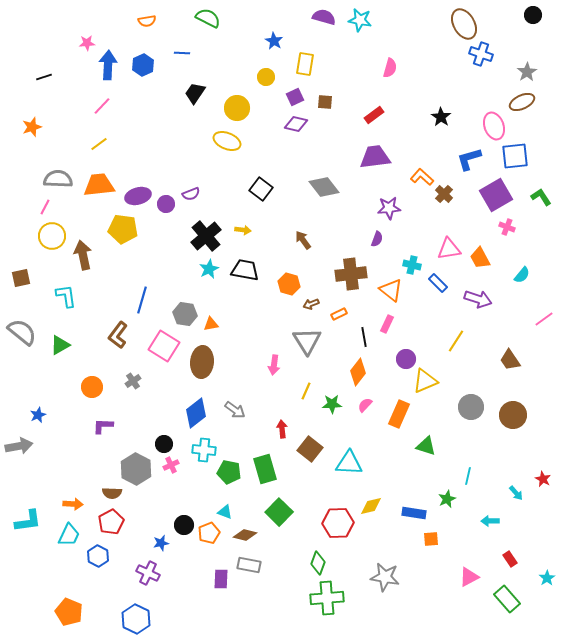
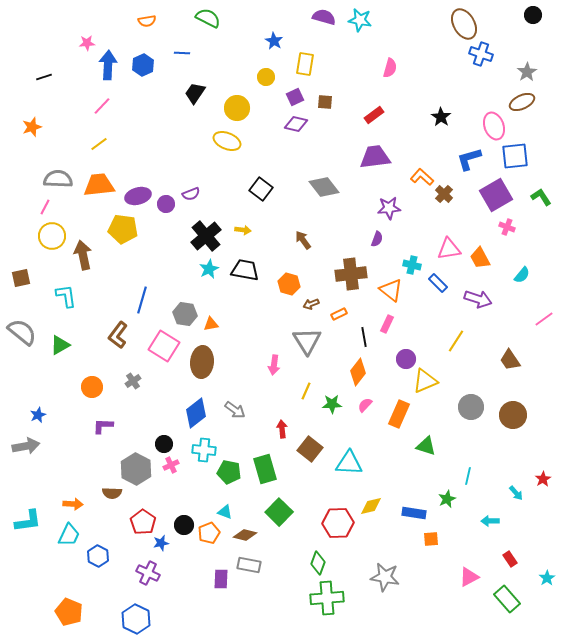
gray arrow at (19, 446): moved 7 px right
red star at (543, 479): rotated 14 degrees clockwise
red pentagon at (111, 522): moved 32 px right; rotated 10 degrees counterclockwise
